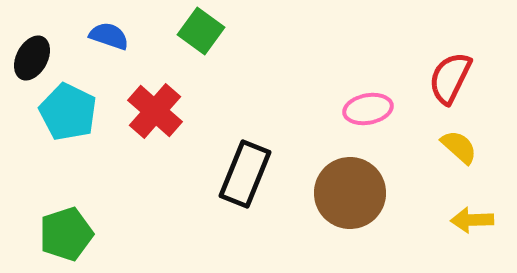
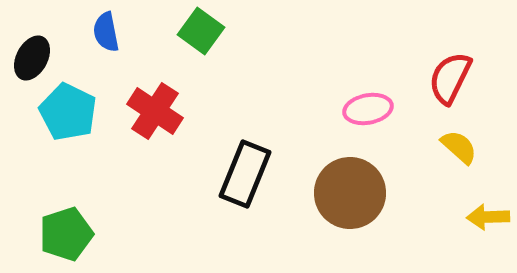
blue semicircle: moved 3 px left, 4 px up; rotated 120 degrees counterclockwise
red cross: rotated 8 degrees counterclockwise
yellow arrow: moved 16 px right, 3 px up
